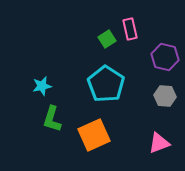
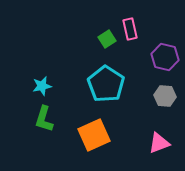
green L-shape: moved 8 px left
